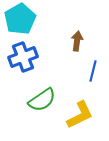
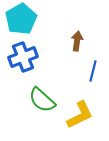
cyan pentagon: moved 1 px right
green semicircle: rotated 76 degrees clockwise
